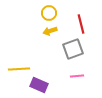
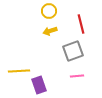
yellow circle: moved 2 px up
gray square: moved 2 px down
yellow line: moved 2 px down
purple rectangle: rotated 48 degrees clockwise
